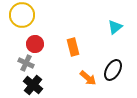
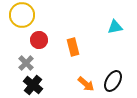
cyan triangle: rotated 28 degrees clockwise
red circle: moved 4 px right, 4 px up
gray cross: rotated 21 degrees clockwise
black ellipse: moved 11 px down
orange arrow: moved 2 px left, 6 px down
